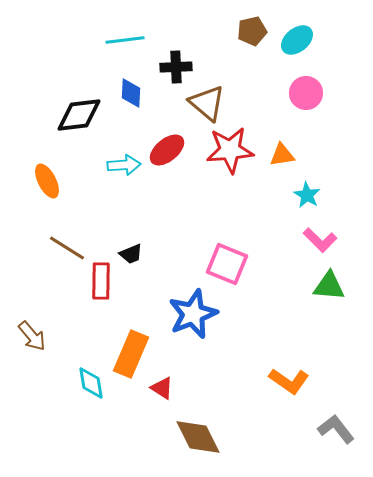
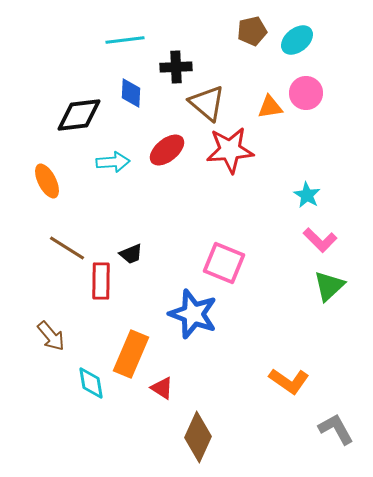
orange triangle: moved 12 px left, 48 px up
cyan arrow: moved 11 px left, 3 px up
pink square: moved 3 px left, 1 px up
green triangle: rotated 48 degrees counterclockwise
blue star: rotated 30 degrees counterclockwise
brown arrow: moved 19 px right
gray L-shape: rotated 9 degrees clockwise
brown diamond: rotated 51 degrees clockwise
